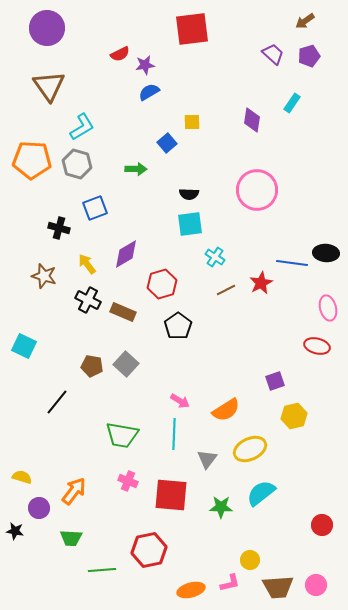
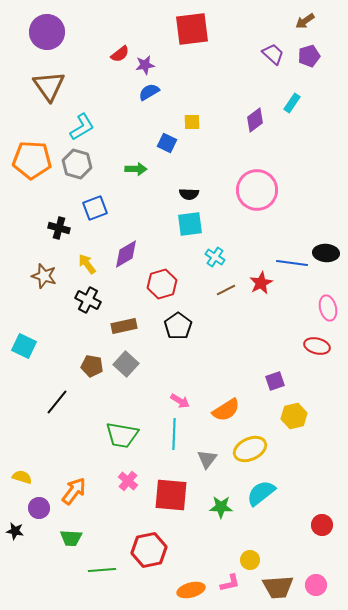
purple circle at (47, 28): moved 4 px down
red semicircle at (120, 54): rotated 12 degrees counterclockwise
purple diamond at (252, 120): moved 3 px right; rotated 45 degrees clockwise
blue square at (167, 143): rotated 24 degrees counterclockwise
brown rectangle at (123, 312): moved 1 px right, 14 px down; rotated 35 degrees counterclockwise
pink cross at (128, 481): rotated 18 degrees clockwise
